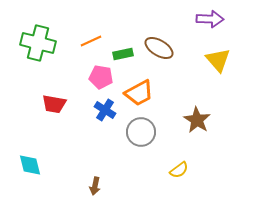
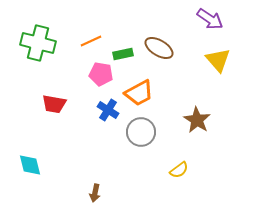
purple arrow: rotated 32 degrees clockwise
pink pentagon: moved 3 px up
blue cross: moved 3 px right
brown arrow: moved 7 px down
